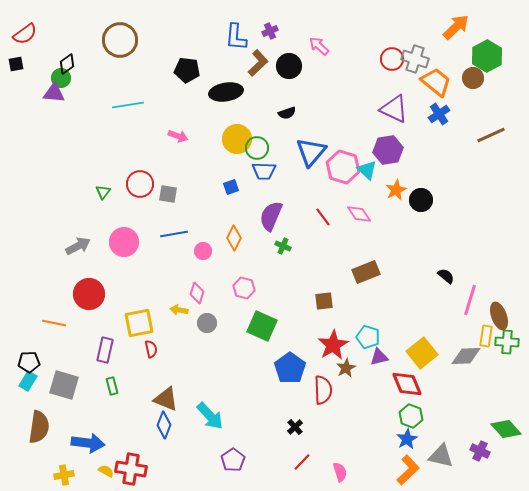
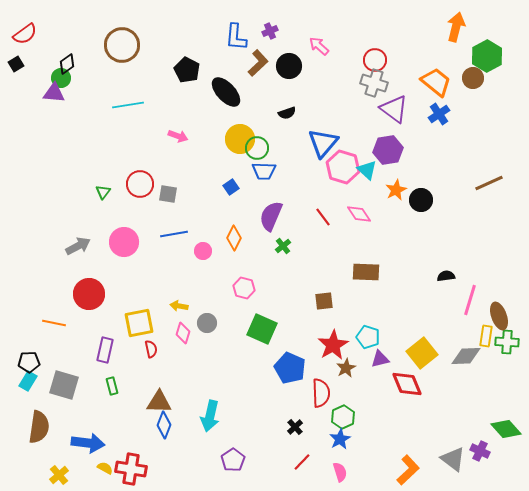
orange arrow at (456, 27): rotated 32 degrees counterclockwise
brown circle at (120, 40): moved 2 px right, 5 px down
red circle at (392, 59): moved 17 px left, 1 px down
gray cross at (415, 59): moved 41 px left, 24 px down
black square at (16, 64): rotated 21 degrees counterclockwise
black pentagon at (187, 70): rotated 20 degrees clockwise
black ellipse at (226, 92): rotated 56 degrees clockwise
purple triangle at (394, 109): rotated 12 degrees clockwise
brown line at (491, 135): moved 2 px left, 48 px down
yellow circle at (237, 139): moved 3 px right
blue triangle at (311, 152): moved 12 px right, 9 px up
blue square at (231, 187): rotated 14 degrees counterclockwise
green cross at (283, 246): rotated 28 degrees clockwise
brown rectangle at (366, 272): rotated 24 degrees clockwise
black semicircle at (446, 276): rotated 48 degrees counterclockwise
pink diamond at (197, 293): moved 14 px left, 40 px down
yellow arrow at (179, 310): moved 4 px up
green square at (262, 326): moved 3 px down
purple triangle at (379, 357): moved 1 px right, 2 px down
blue pentagon at (290, 368): rotated 12 degrees counterclockwise
red semicircle at (323, 390): moved 2 px left, 3 px down
brown triangle at (166, 399): moved 7 px left, 3 px down; rotated 20 degrees counterclockwise
cyan arrow at (210, 416): rotated 56 degrees clockwise
green hexagon at (411, 416): moved 68 px left, 1 px down; rotated 15 degrees clockwise
blue star at (407, 439): moved 67 px left
gray triangle at (441, 456): moved 12 px right, 3 px down; rotated 24 degrees clockwise
yellow semicircle at (106, 471): moved 1 px left, 3 px up
yellow cross at (64, 475): moved 5 px left; rotated 30 degrees counterclockwise
